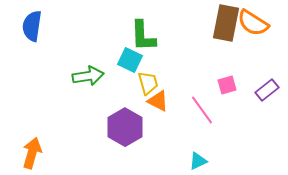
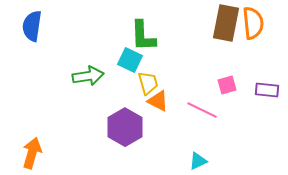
orange semicircle: rotated 128 degrees counterclockwise
purple rectangle: rotated 45 degrees clockwise
pink line: rotated 28 degrees counterclockwise
